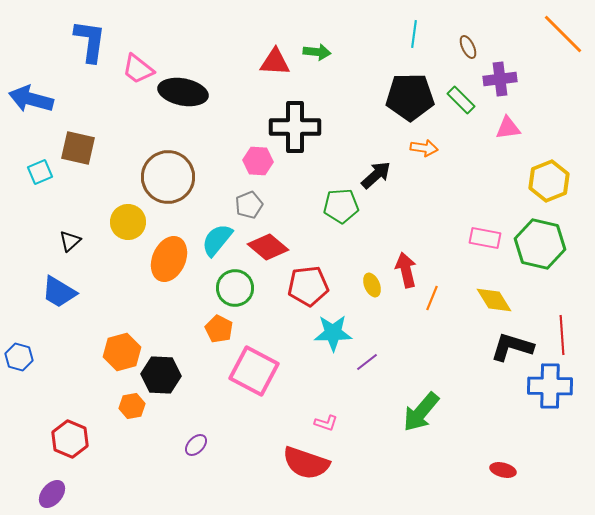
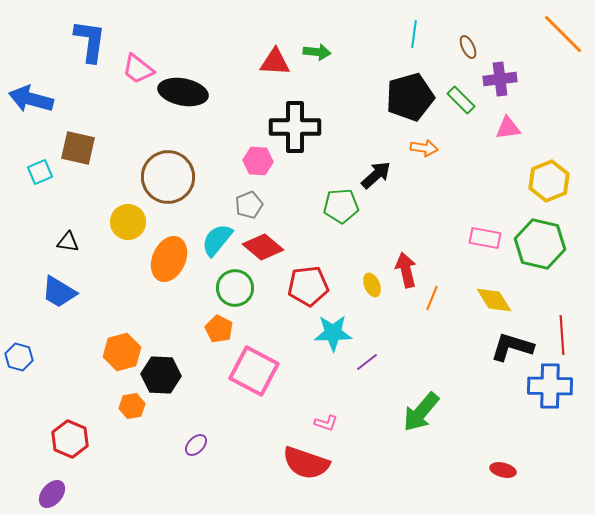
black pentagon at (410, 97): rotated 15 degrees counterclockwise
black triangle at (70, 241): moved 2 px left, 1 px down; rotated 50 degrees clockwise
red diamond at (268, 247): moved 5 px left
